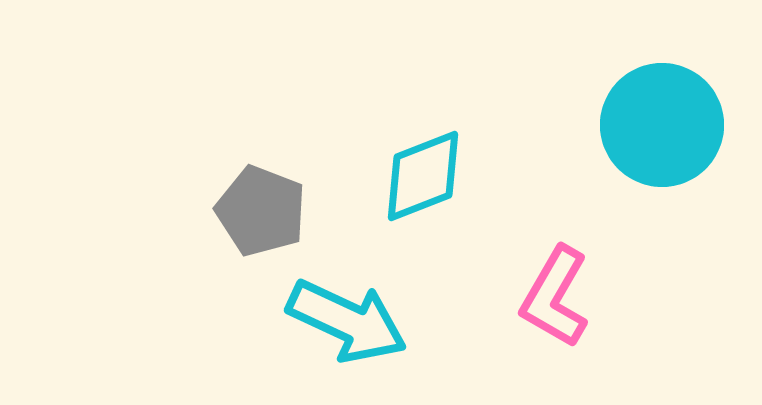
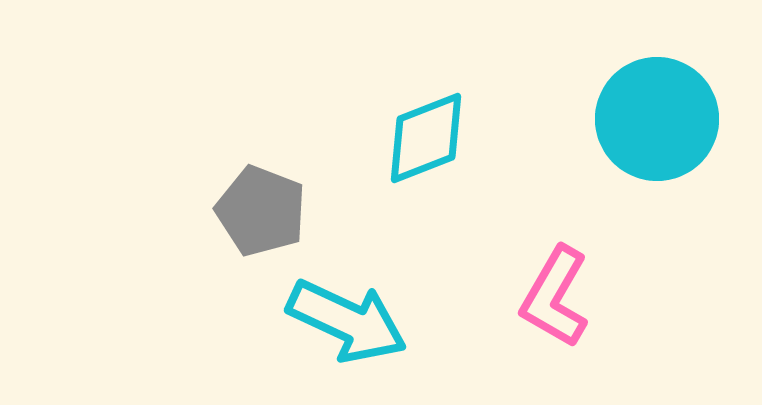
cyan circle: moved 5 px left, 6 px up
cyan diamond: moved 3 px right, 38 px up
